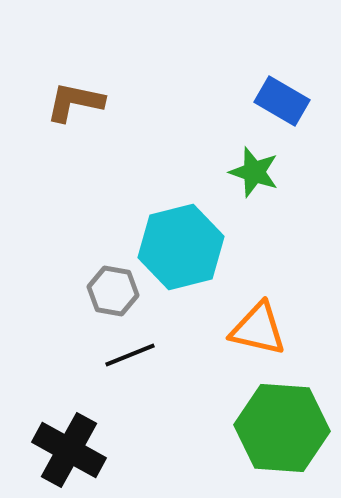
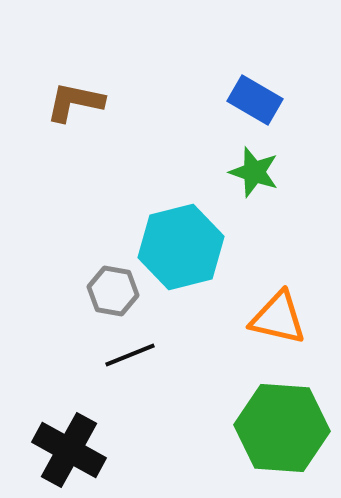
blue rectangle: moved 27 px left, 1 px up
orange triangle: moved 20 px right, 11 px up
